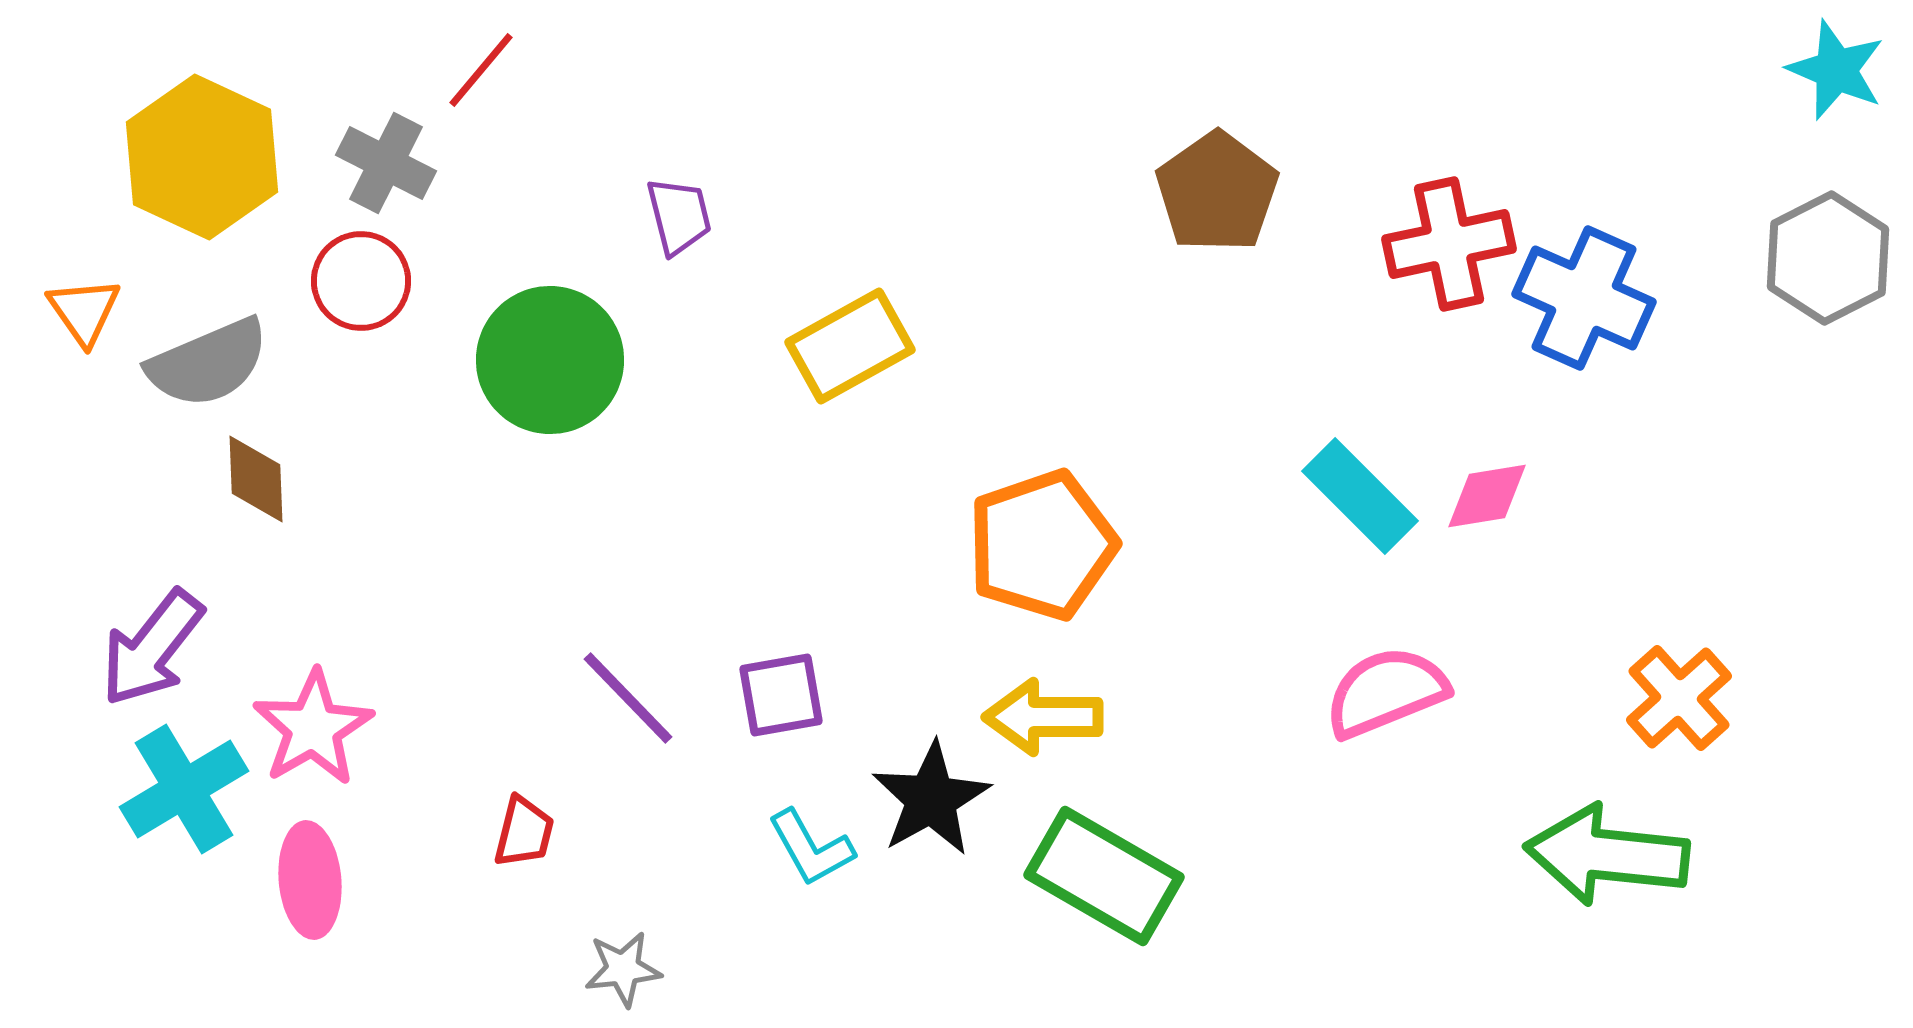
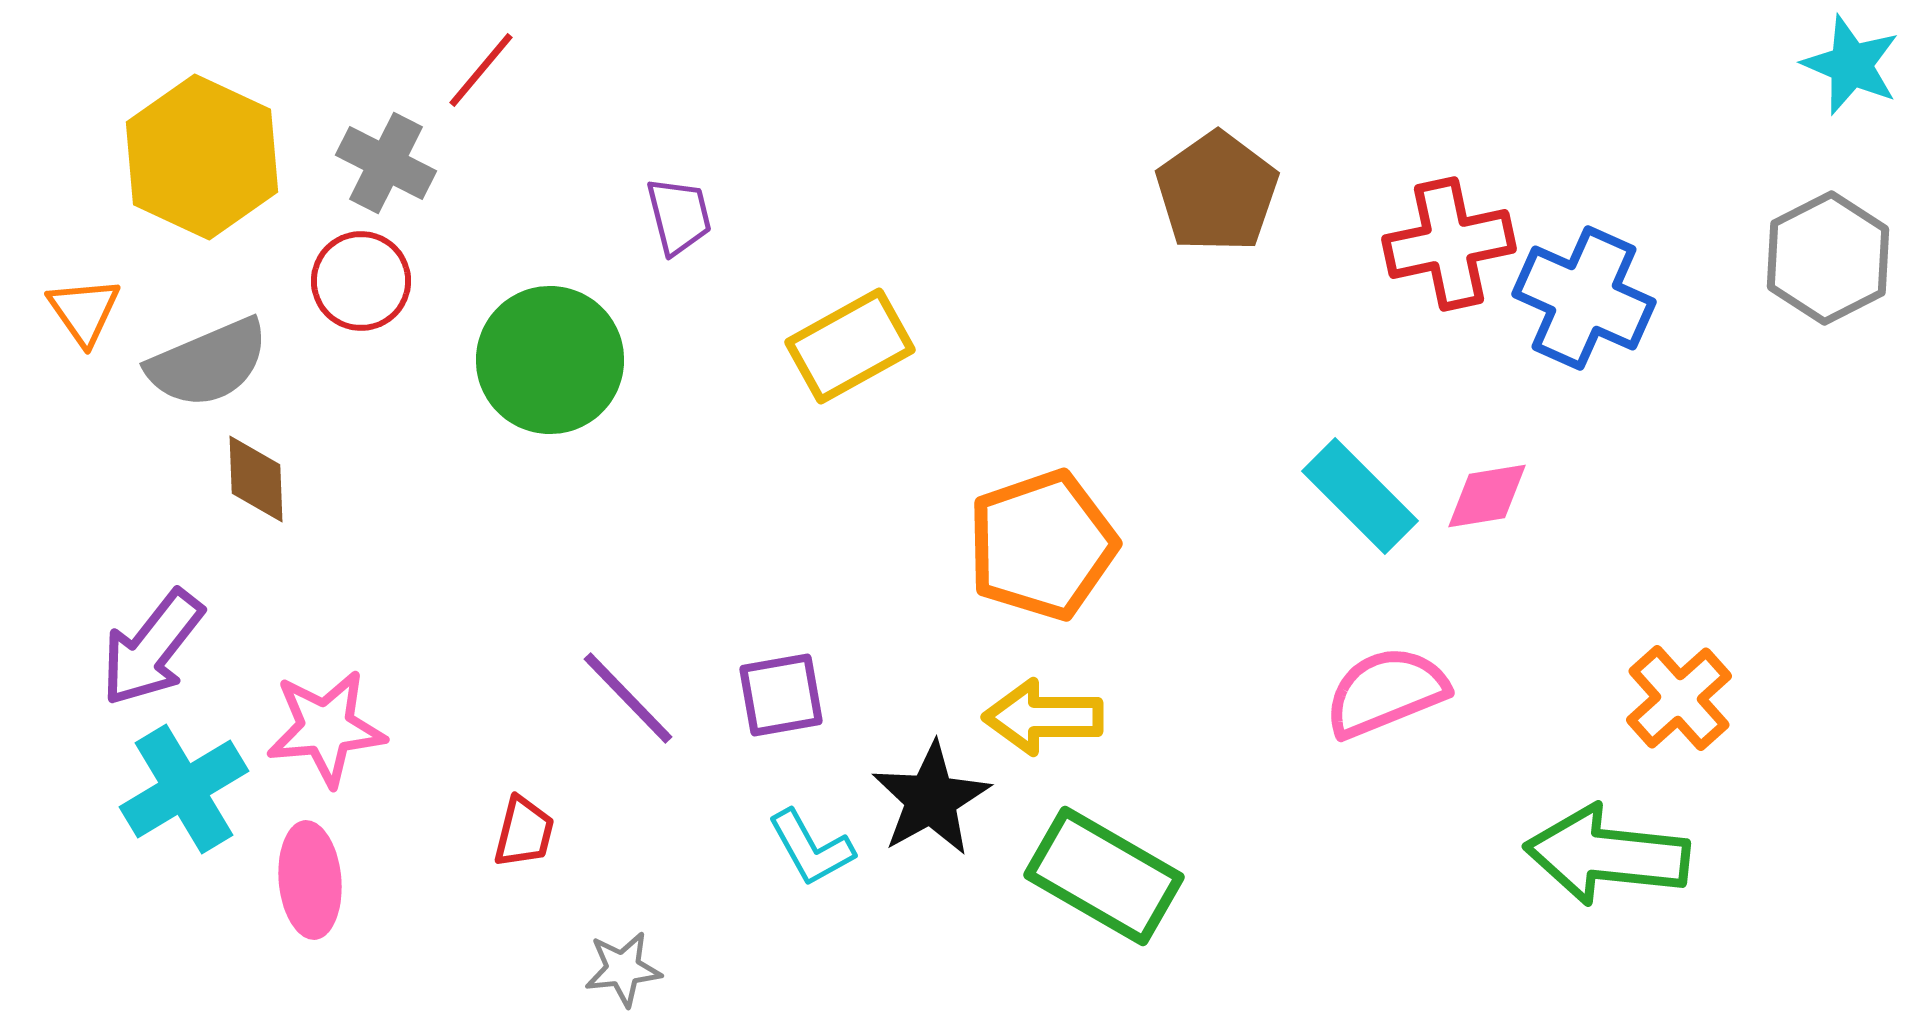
cyan star: moved 15 px right, 5 px up
pink star: moved 13 px right; rotated 25 degrees clockwise
